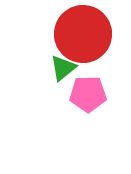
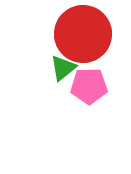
pink pentagon: moved 1 px right, 8 px up
